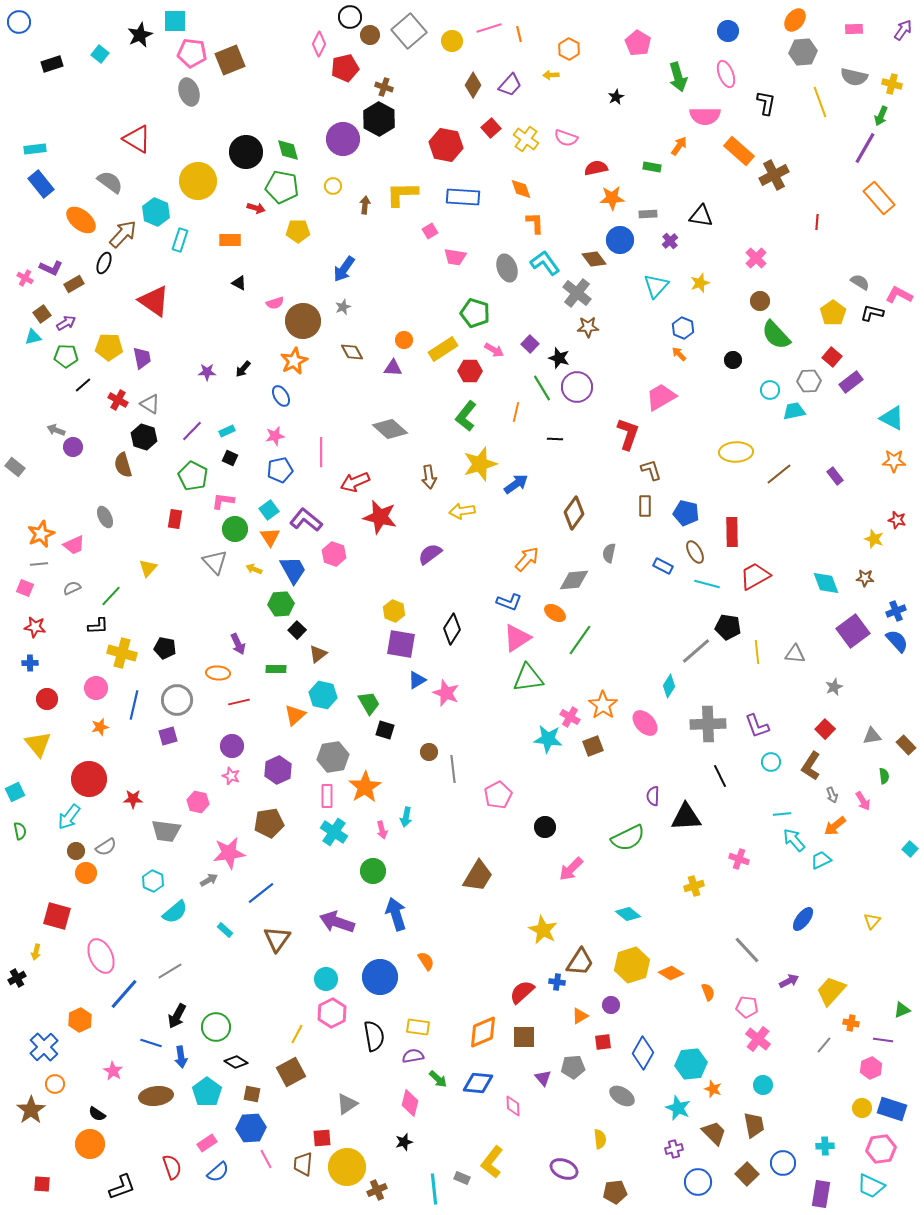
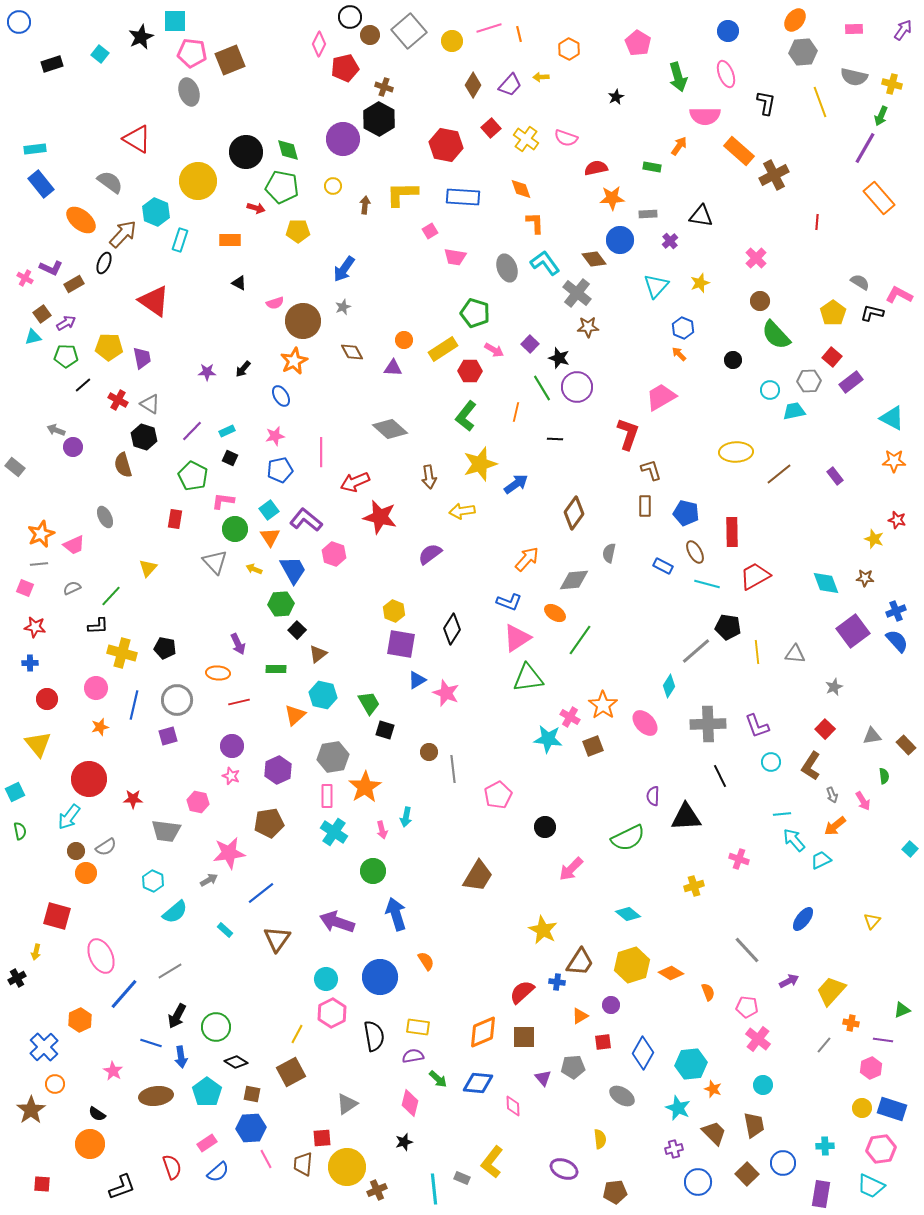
black star at (140, 35): moved 1 px right, 2 px down
yellow arrow at (551, 75): moved 10 px left, 2 px down
